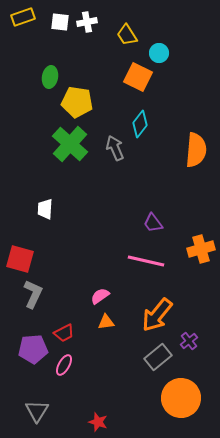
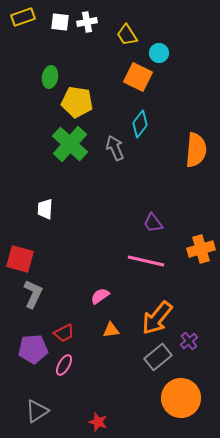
orange arrow: moved 3 px down
orange triangle: moved 5 px right, 8 px down
gray triangle: rotated 25 degrees clockwise
